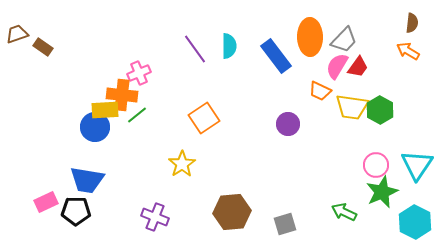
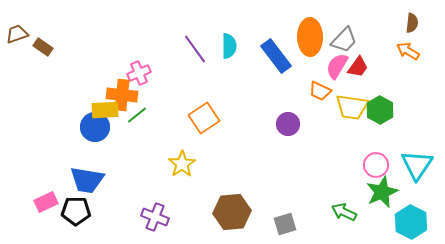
cyan hexagon: moved 4 px left
